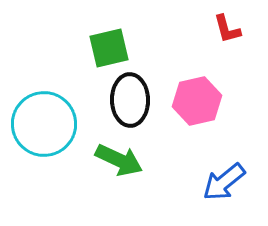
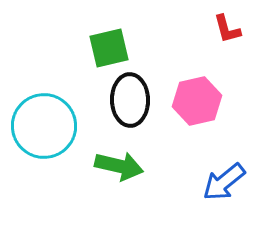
cyan circle: moved 2 px down
green arrow: moved 6 px down; rotated 12 degrees counterclockwise
